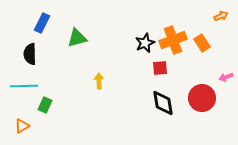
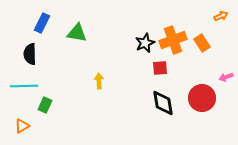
green triangle: moved 5 px up; rotated 25 degrees clockwise
